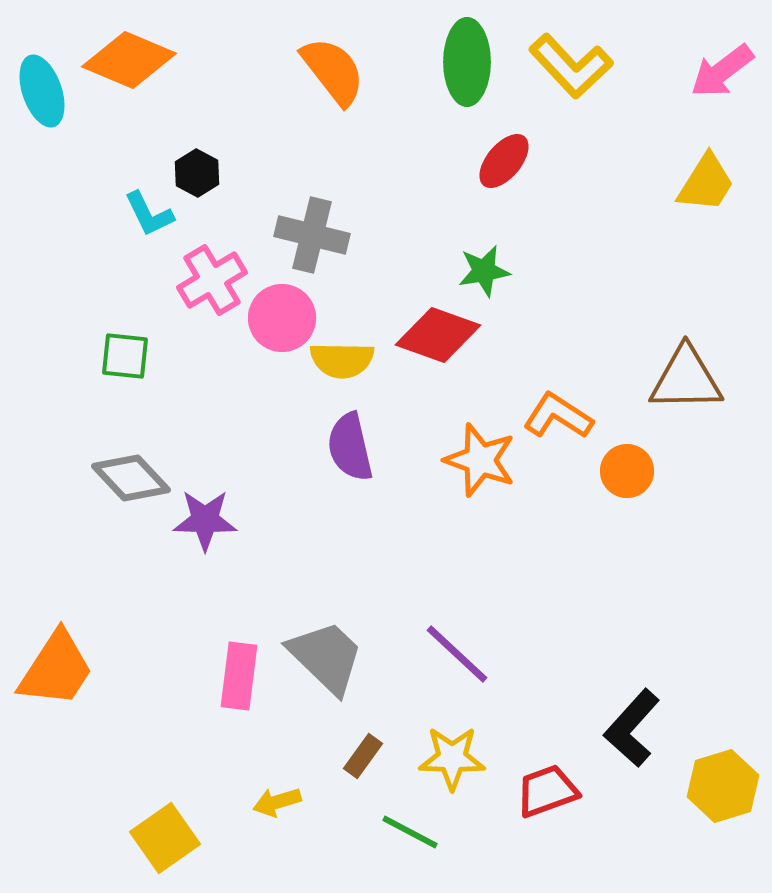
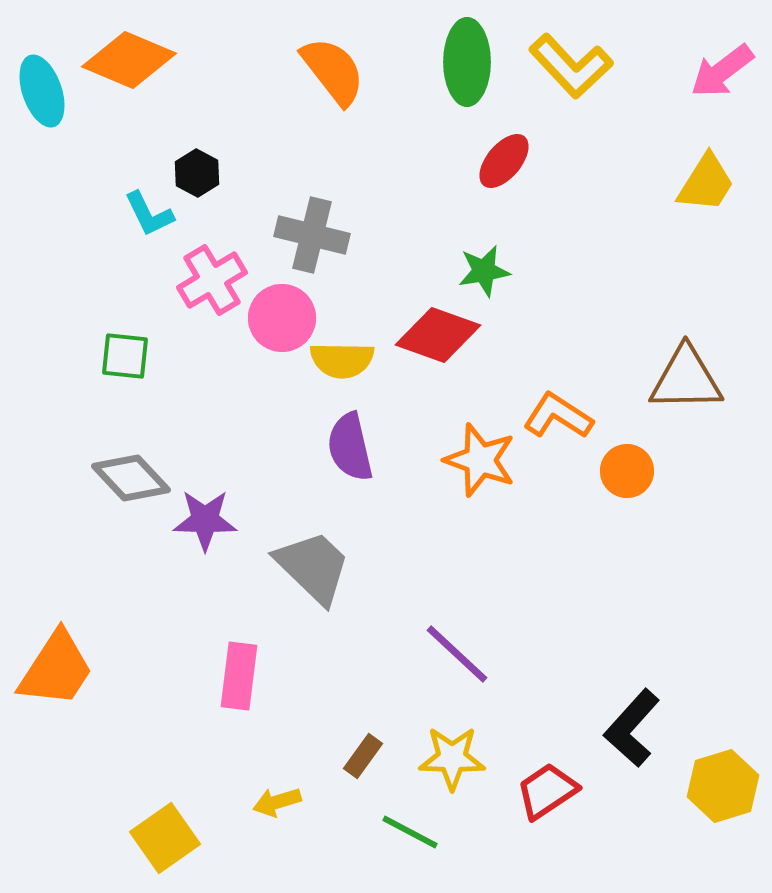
gray trapezoid: moved 13 px left, 90 px up
red trapezoid: rotated 14 degrees counterclockwise
